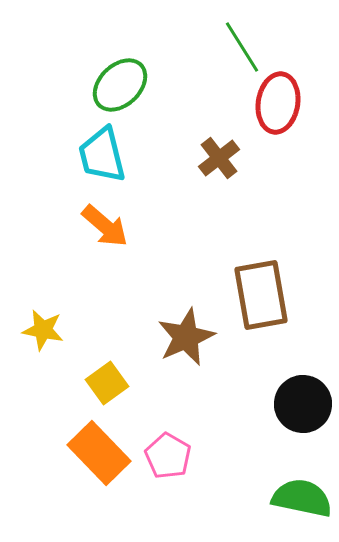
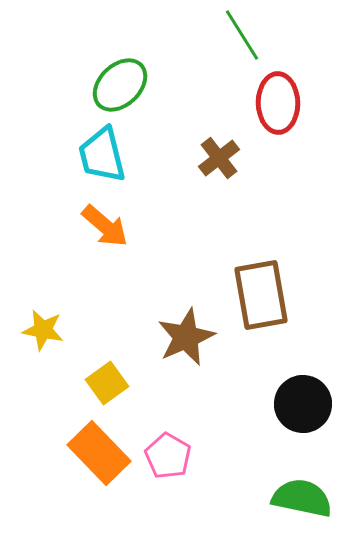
green line: moved 12 px up
red ellipse: rotated 10 degrees counterclockwise
